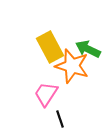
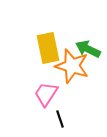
yellow rectangle: moved 2 px left, 1 px down; rotated 16 degrees clockwise
